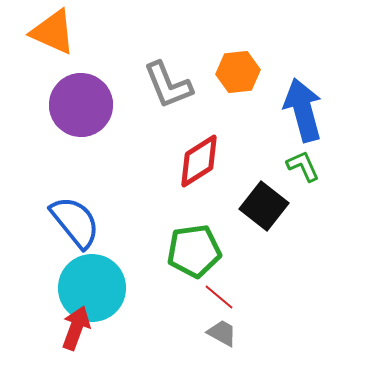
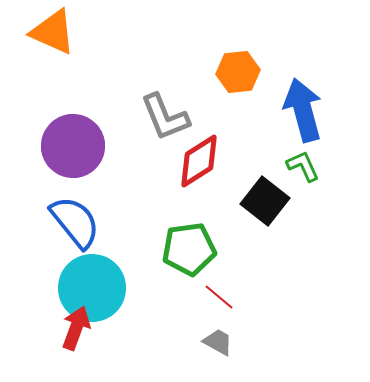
gray L-shape: moved 3 px left, 32 px down
purple circle: moved 8 px left, 41 px down
black square: moved 1 px right, 5 px up
green pentagon: moved 5 px left, 2 px up
gray trapezoid: moved 4 px left, 9 px down
